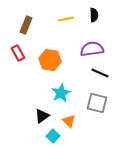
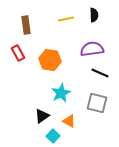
brown rectangle: rotated 30 degrees counterclockwise
orange triangle: rotated 16 degrees counterclockwise
